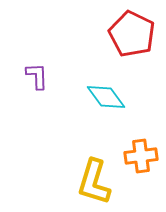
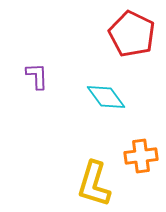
yellow L-shape: moved 2 px down
